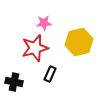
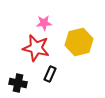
red star: moved 1 px right; rotated 28 degrees clockwise
black cross: moved 4 px right, 1 px down
